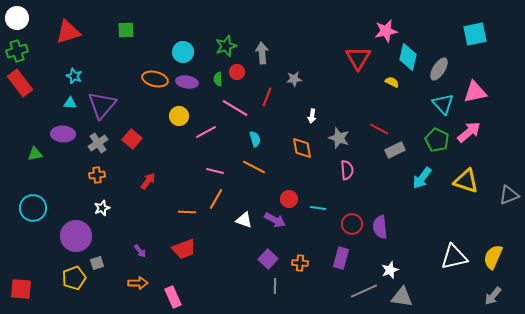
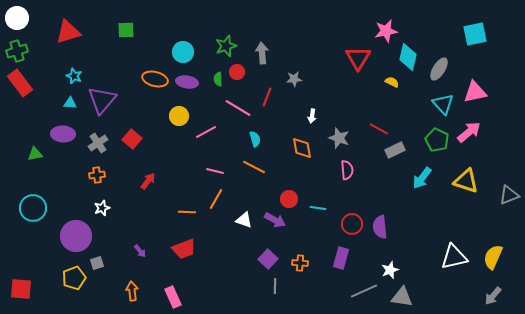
purple triangle at (102, 105): moved 5 px up
pink line at (235, 108): moved 3 px right
orange arrow at (138, 283): moved 6 px left, 8 px down; rotated 96 degrees counterclockwise
